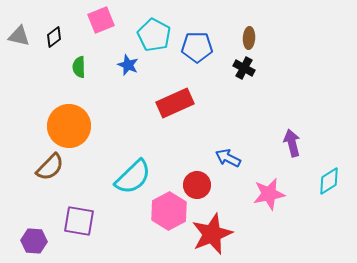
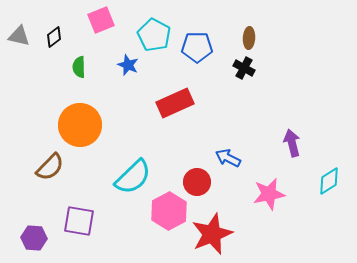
orange circle: moved 11 px right, 1 px up
red circle: moved 3 px up
purple hexagon: moved 3 px up
